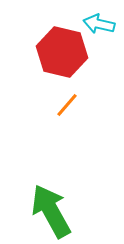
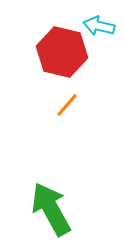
cyan arrow: moved 2 px down
green arrow: moved 2 px up
